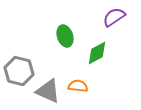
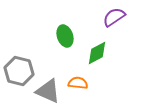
orange semicircle: moved 3 px up
